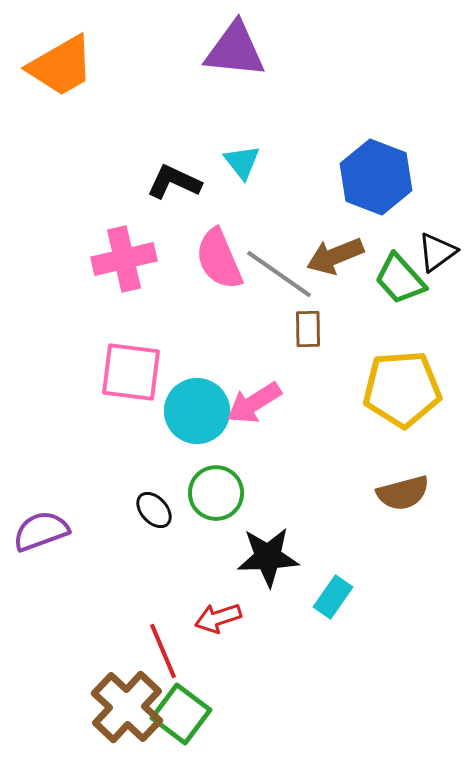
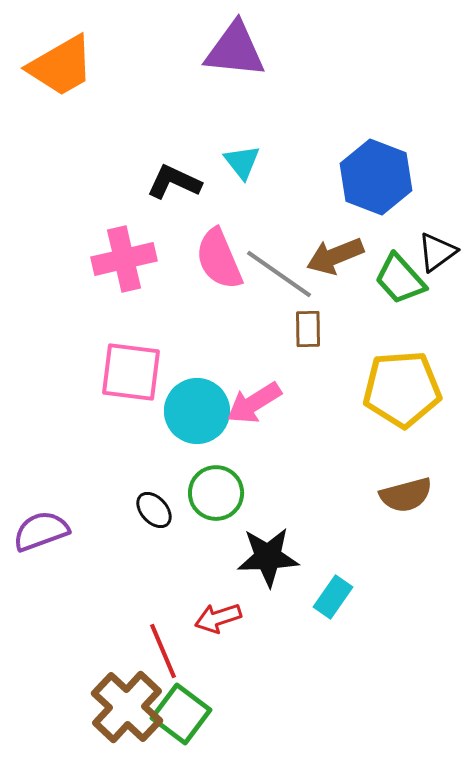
brown semicircle: moved 3 px right, 2 px down
